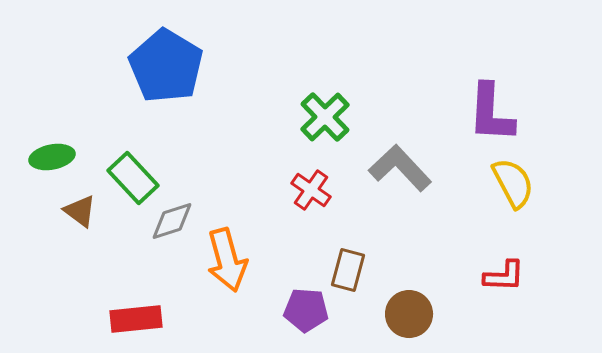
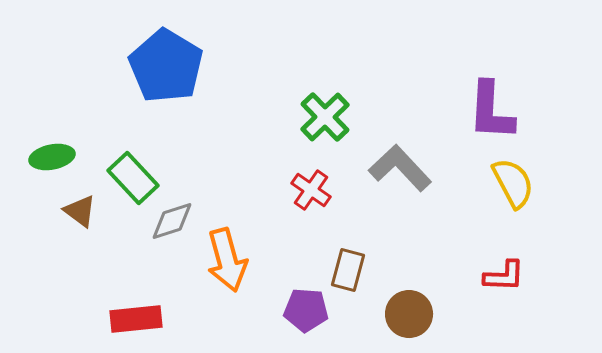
purple L-shape: moved 2 px up
